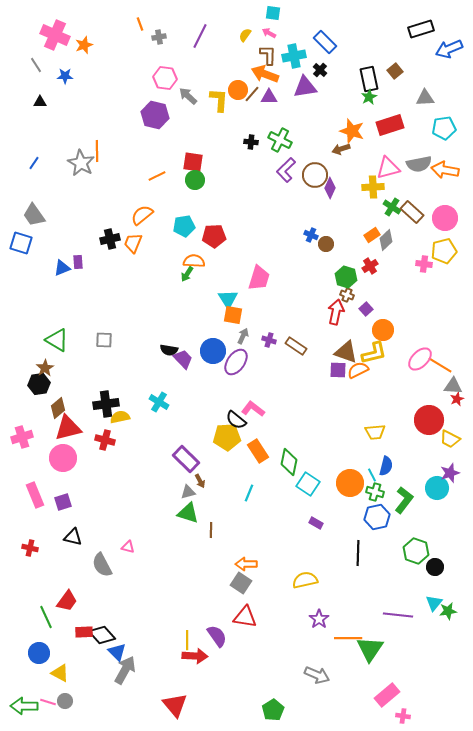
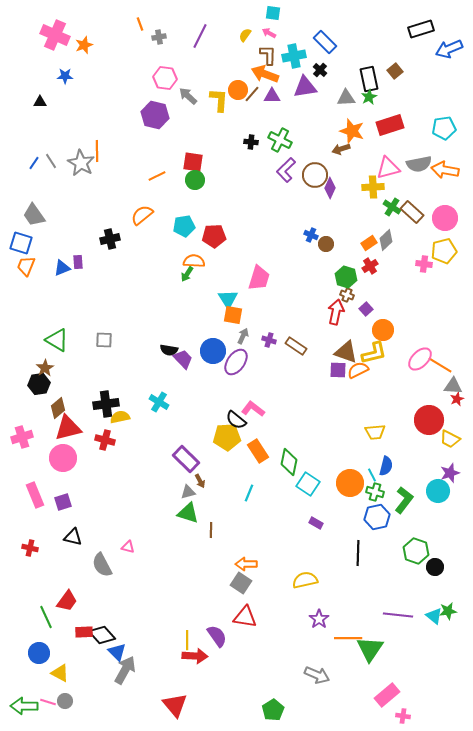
gray line at (36, 65): moved 15 px right, 96 px down
purple triangle at (269, 97): moved 3 px right, 1 px up
gray triangle at (425, 98): moved 79 px left
orange rectangle at (372, 235): moved 3 px left, 8 px down
orange trapezoid at (133, 243): moved 107 px left, 23 px down
cyan circle at (437, 488): moved 1 px right, 3 px down
cyan triangle at (434, 603): moved 13 px down; rotated 30 degrees counterclockwise
